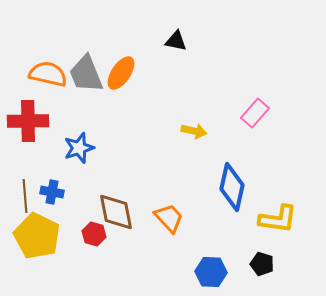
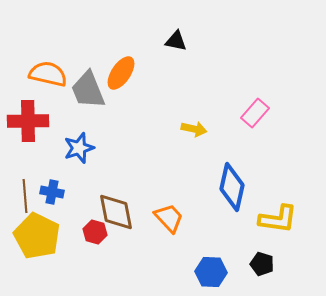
gray trapezoid: moved 2 px right, 16 px down
yellow arrow: moved 2 px up
red hexagon: moved 1 px right, 2 px up
